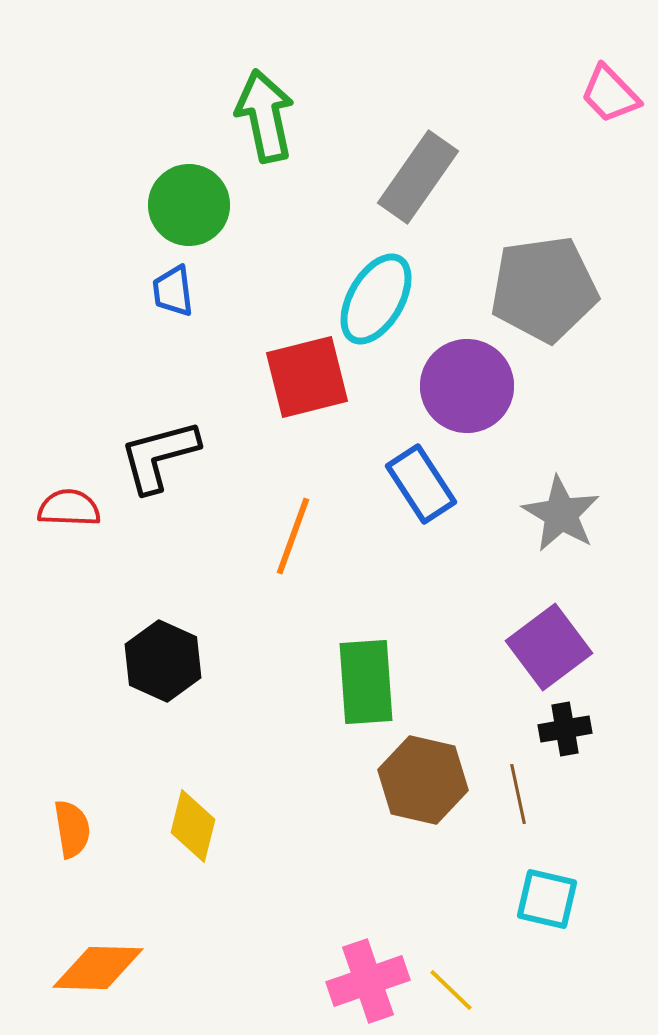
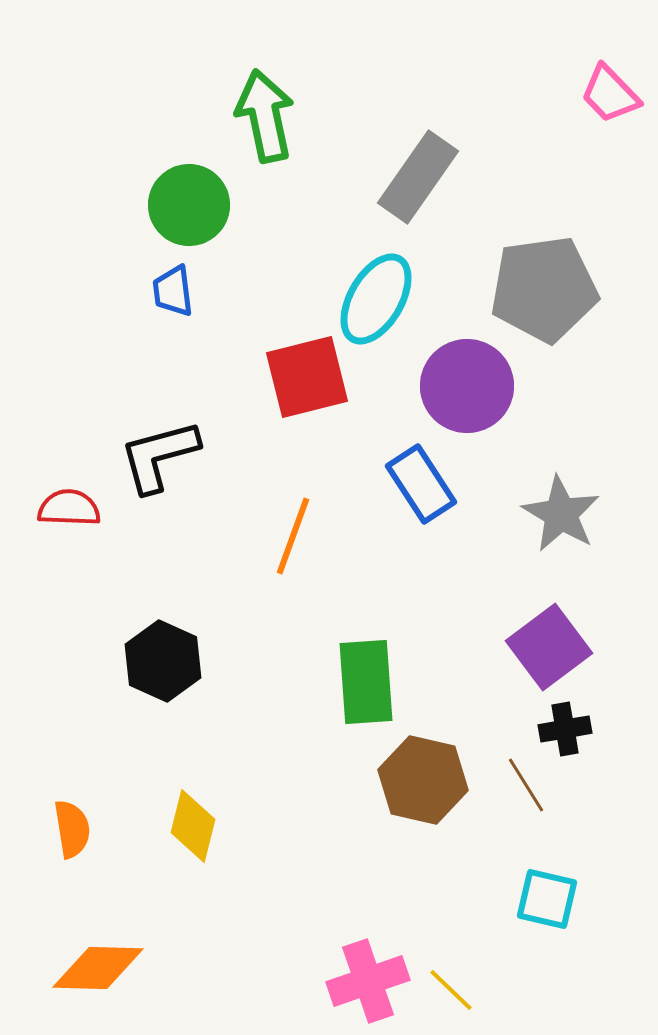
brown line: moved 8 px right, 9 px up; rotated 20 degrees counterclockwise
